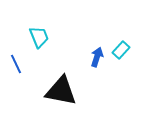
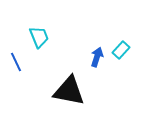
blue line: moved 2 px up
black triangle: moved 8 px right
